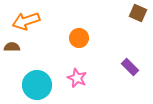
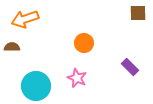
brown square: rotated 24 degrees counterclockwise
orange arrow: moved 1 px left, 2 px up
orange circle: moved 5 px right, 5 px down
cyan circle: moved 1 px left, 1 px down
